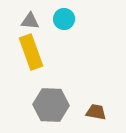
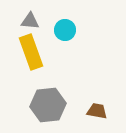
cyan circle: moved 1 px right, 11 px down
gray hexagon: moved 3 px left; rotated 8 degrees counterclockwise
brown trapezoid: moved 1 px right, 1 px up
